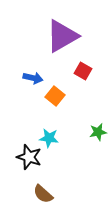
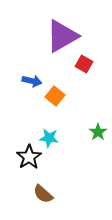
red square: moved 1 px right, 7 px up
blue arrow: moved 1 px left, 3 px down
green star: rotated 24 degrees counterclockwise
black star: rotated 20 degrees clockwise
